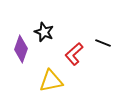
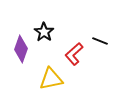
black star: rotated 12 degrees clockwise
black line: moved 3 px left, 2 px up
yellow triangle: moved 2 px up
